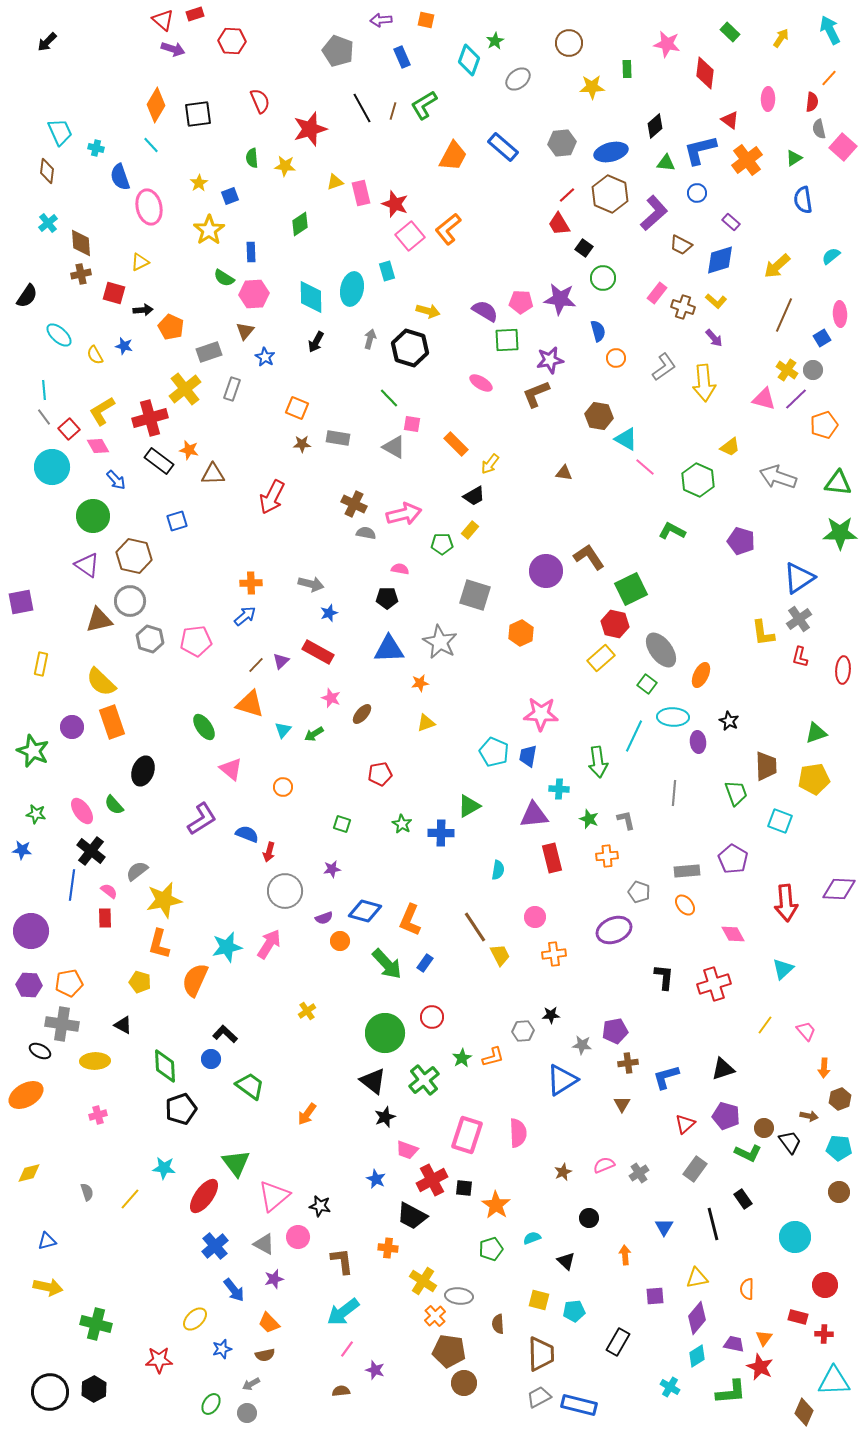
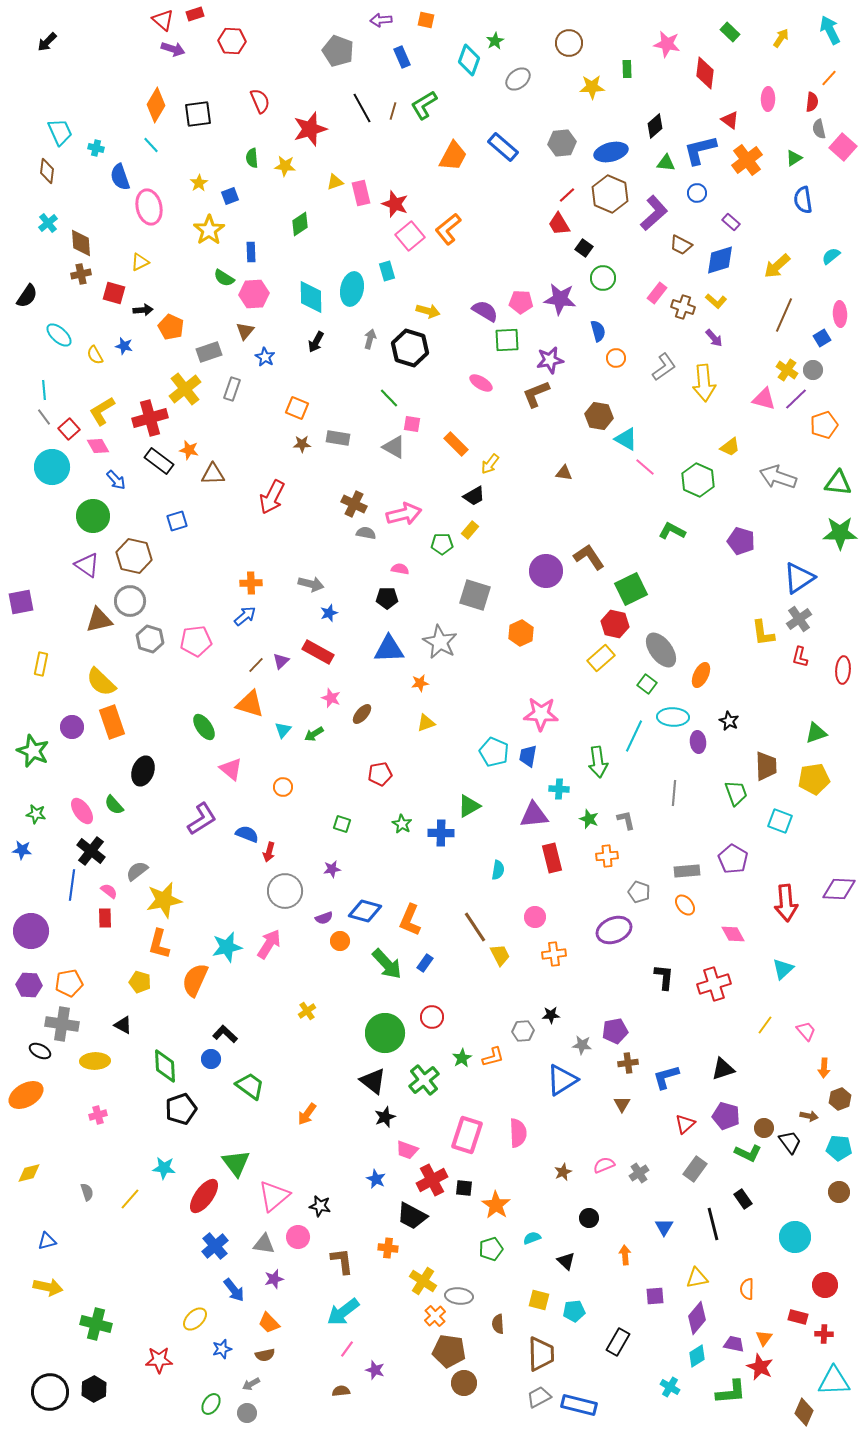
gray triangle at (264, 1244): rotated 20 degrees counterclockwise
